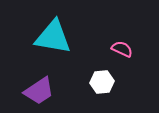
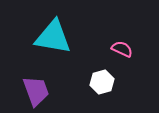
white hexagon: rotated 10 degrees counterclockwise
purple trapezoid: moved 3 px left; rotated 76 degrees counterclockwise
